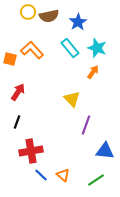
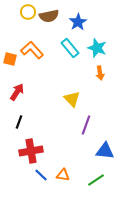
orange arrow: moved 7 px right, 1 px down; rotated 136 degrees clockwise
red arrow: moved 1 px left
black line: moved 2 px right
orange triangle: rotated 32 degrees counterclockwise
